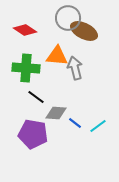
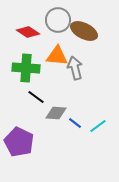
gray circle: moved 10 px left, 2 px down
red diamond: moved 3 px right, 2 px down
purple pentagon: moved 14 px left, 8 px down; rotated 16 degrees clockwise
